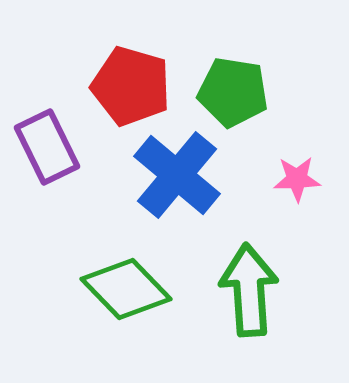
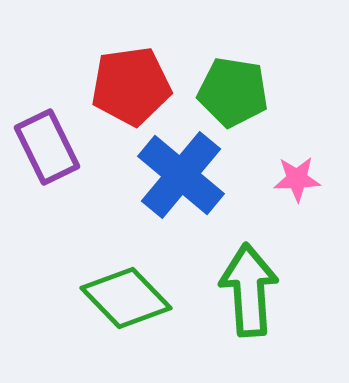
red pentagon: rotated 24 degrees counterclockwise
blue cross: moved 4 px right
green diamond: moved 9 px down
